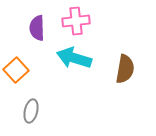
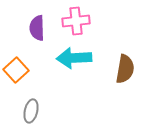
cyan arrow: rotated 20 degrees counterclockwise
